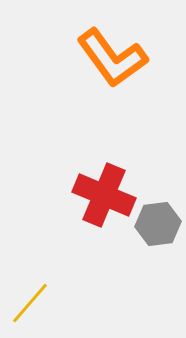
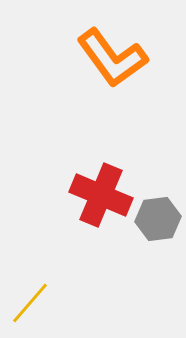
red cross: moved 3 px left
gray hexagon: moved 5 px up
